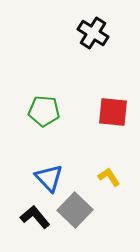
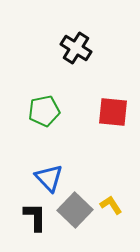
black cross: moved 17 px left, 15 px down
green pentagon: rotated 16 degrees counterclockwise
yellow L-shape: moved 2 px right, 28 px down
black L-shape: rotated 40 degrees clockwise
